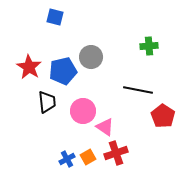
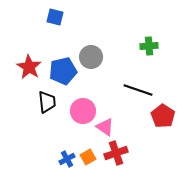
black line: rotated 8 degrees clockwise
